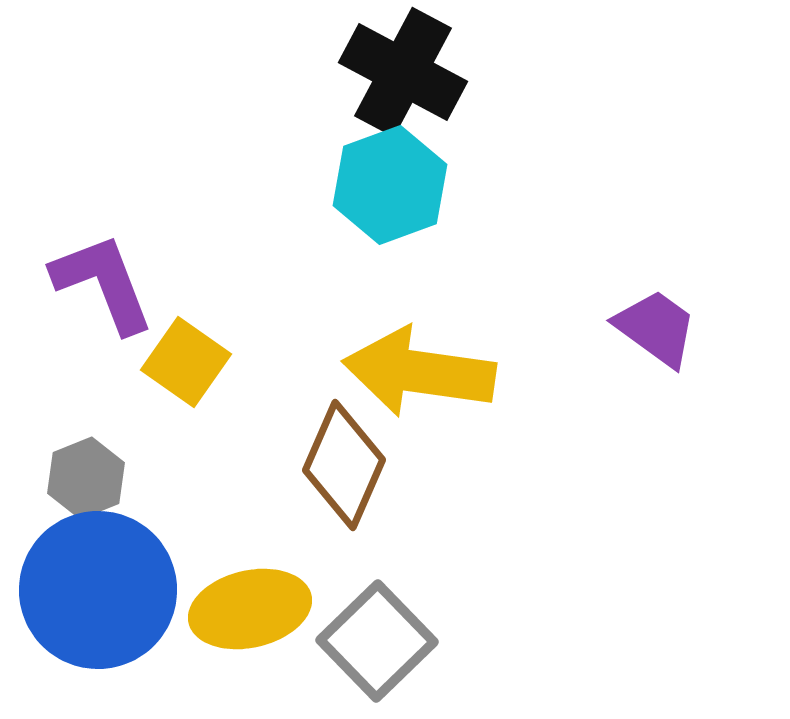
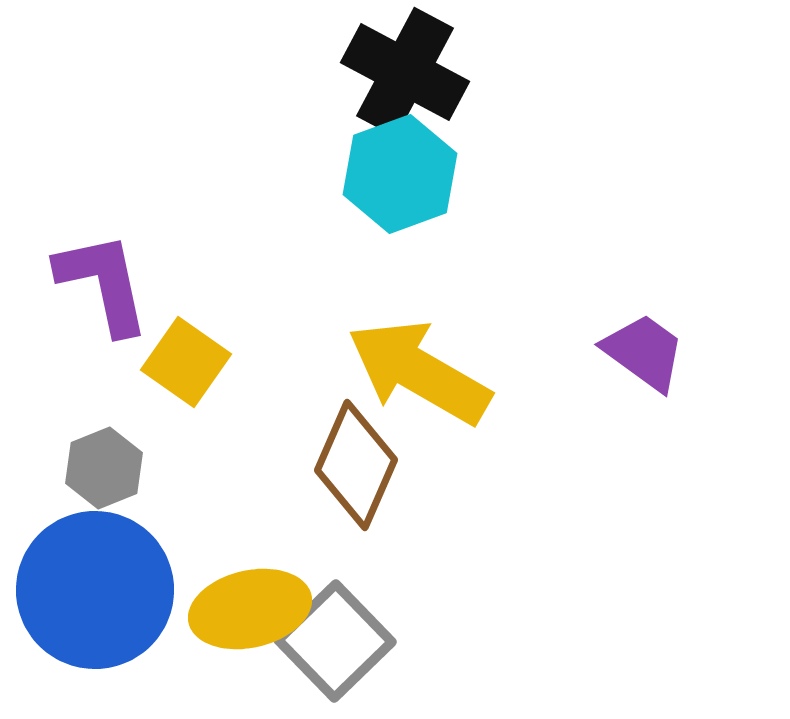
black cross: moved 2 px right
cyan hexagon: moved 10 px right, 11 px up
purple L-shape: rotated 9 degrees clockwise
purple trapezoid: moved 12 px left, 24 px down
yellow arrow: rotated 22 degrees clockwise
brown diamond: moved 12 px right
gray hexagon: moved 18 px right, 10 px up
blue circle: moved 3 px left
gray square: moved 42 px left
